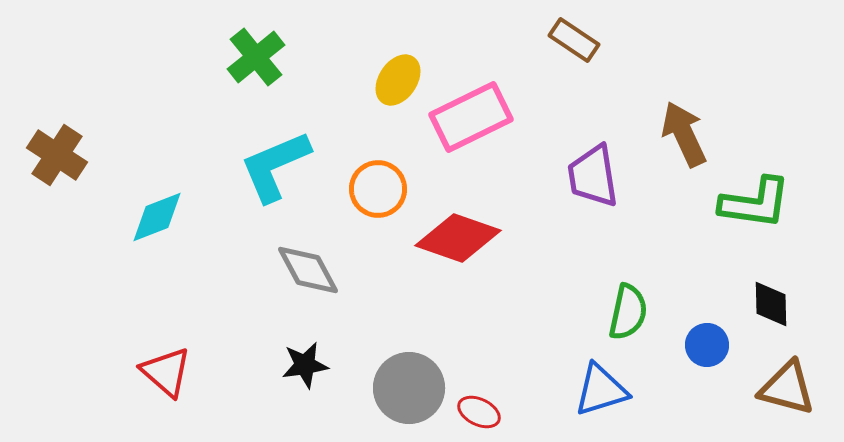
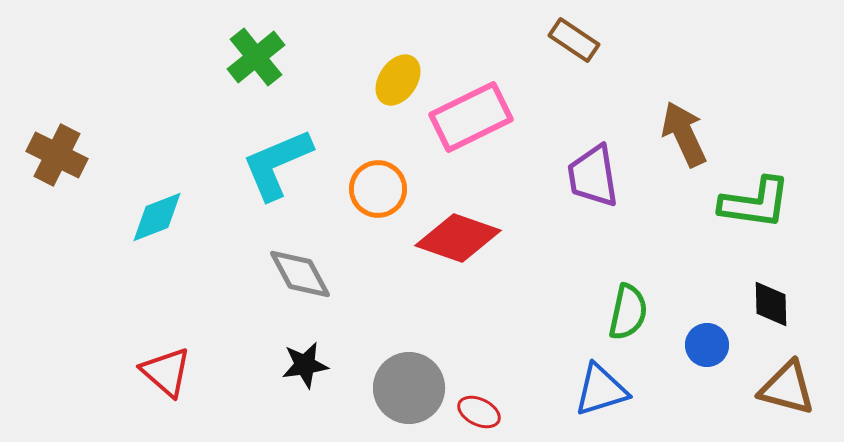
brown cross: rotated 6 degrees counterclockwise
cyan L-shape: moved 2 px right, 2 px up
gray diamond: moved 8 px left, 4 px down
